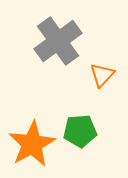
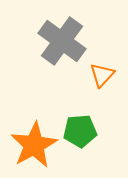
gray cross: moved 4 px right; rotated 18 degrees counterclockwise
orange star: moved 2 px right, 1 px down
